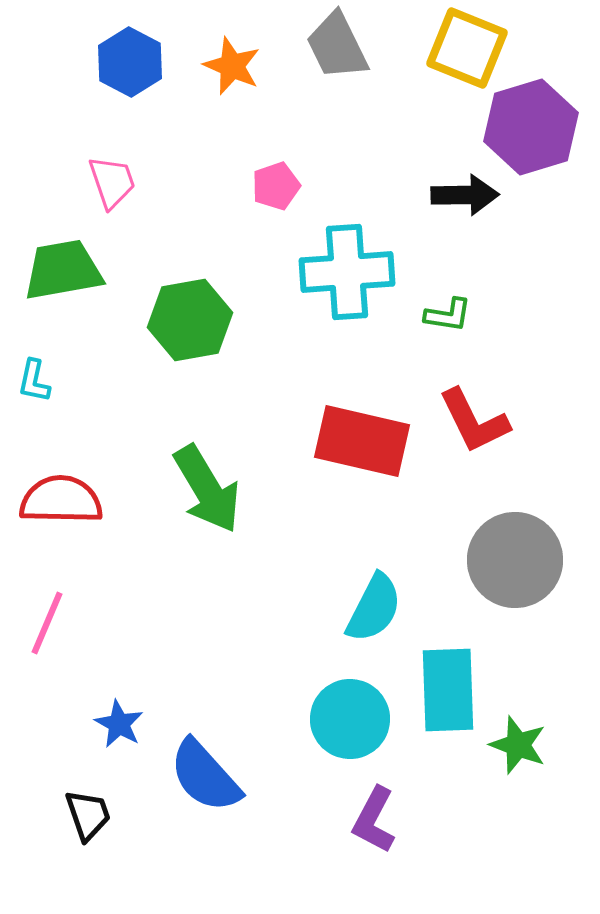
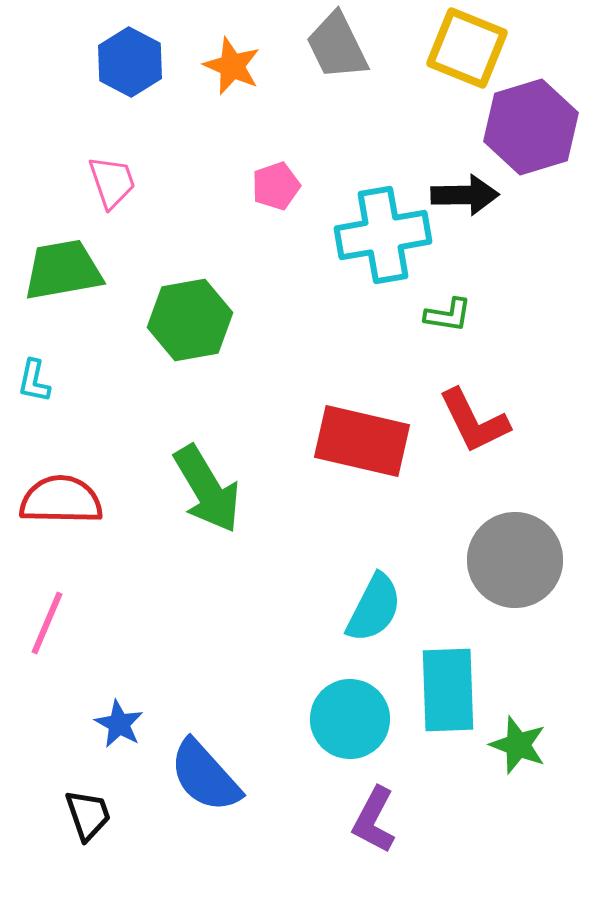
cyan cross: moved 36 px right, 37 px up; rotated 6 degrees counterclockwise
